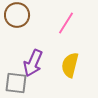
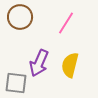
brown circle: moved 3 px right, 2 px down
purple arrow: moved 6 px right
